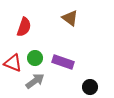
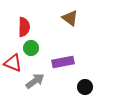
red semicircle: rotated 18 degrees counterclockwise
green circle: moved 4 px left, 10 px up
purple rectangle: rotated 30 degrees counterclockwise
black circle: moved 5 px left
